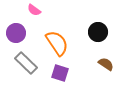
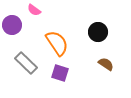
purple circle: moved 4 px left, 8 px up
